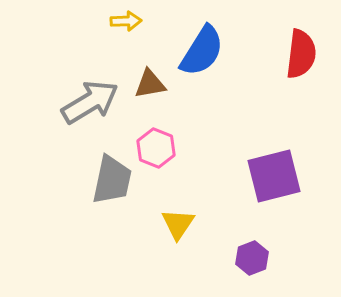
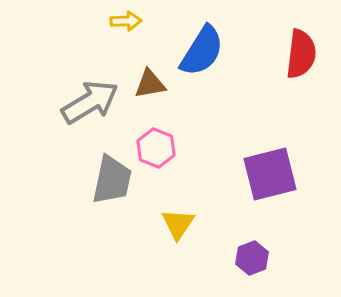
purple square: moved 4 px left, 2 px up
